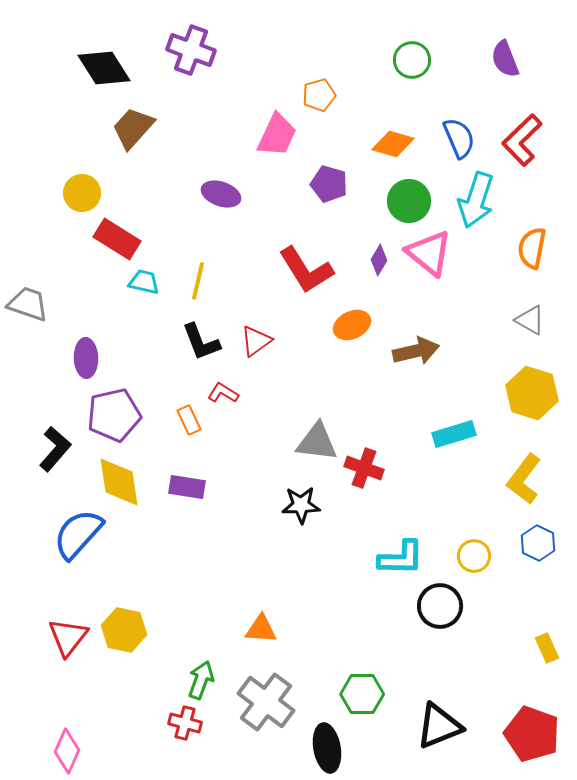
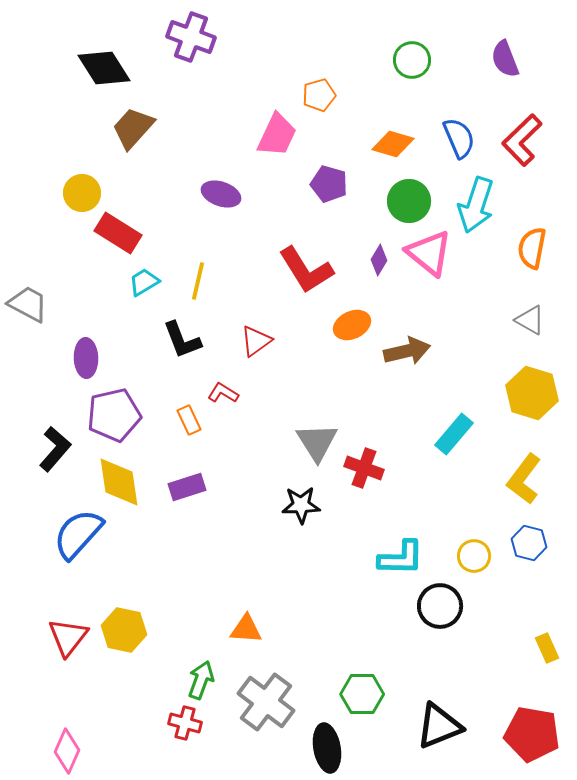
purple cross at (191, 50): moved 13 px up
cyan arrow at (476, 200): moved 5 px down
red rectangle at (117, 239): moved 1 px right, 6 px up
cyan trapezoid at (144, 282): rotated 44 degrees counterclockwise
gray trapezoid at (28, 304): rotated 9 degrees clockwise
black L-shape at (201, 342): moved 19 px left, 2 px up
brown arrow at (416, 351): moved 9 px left
cyan rectangle at (454, 434): rotated 33 degrees counterclockwise
gray triangle at (317, 442): rotated 51 degrees clockwise
purple rectangle at (187, 487): rotated 27 degrees counterclockwise
blue hexagon at (538, 543): moved 9 px left; rotated 12 degrees counterclockwise
orange triangle at (261, 629): moved 15 px left
red pentagon at (532, 734): rotated 10 degrees counterclockwise
